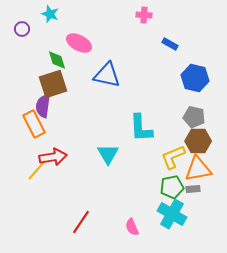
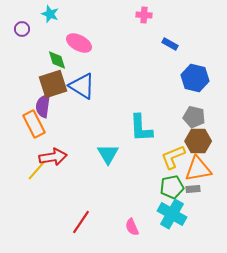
blue triangle: moved 25 px left, 11 px down; rotated 20 degrees clockwise
